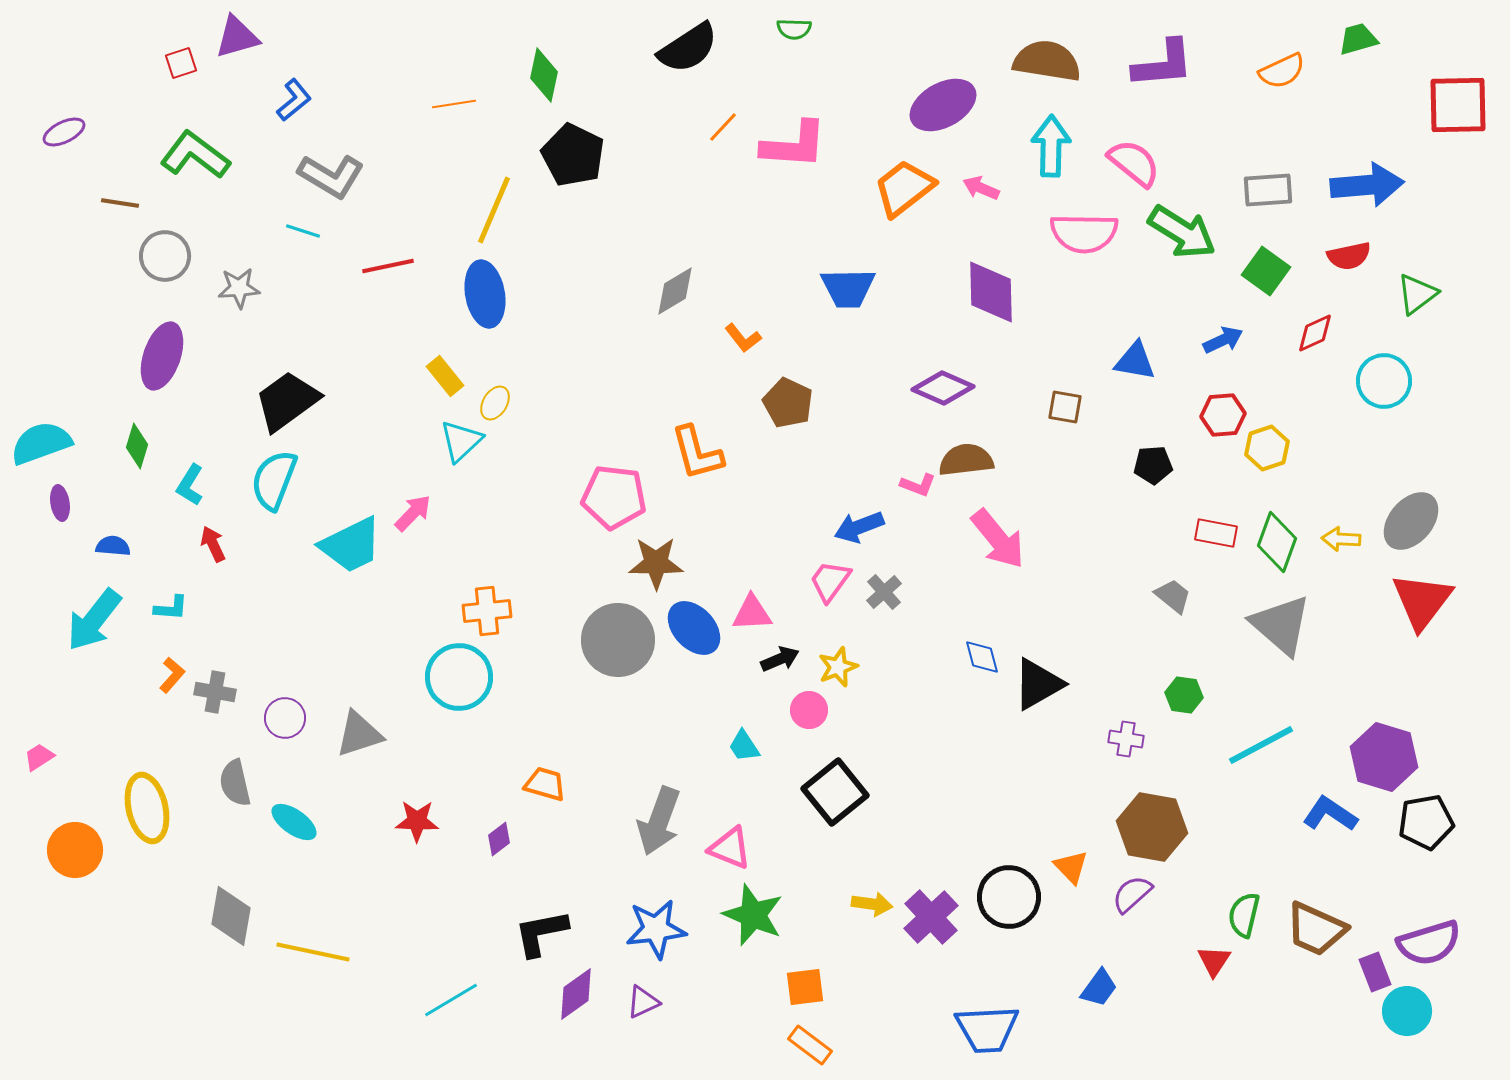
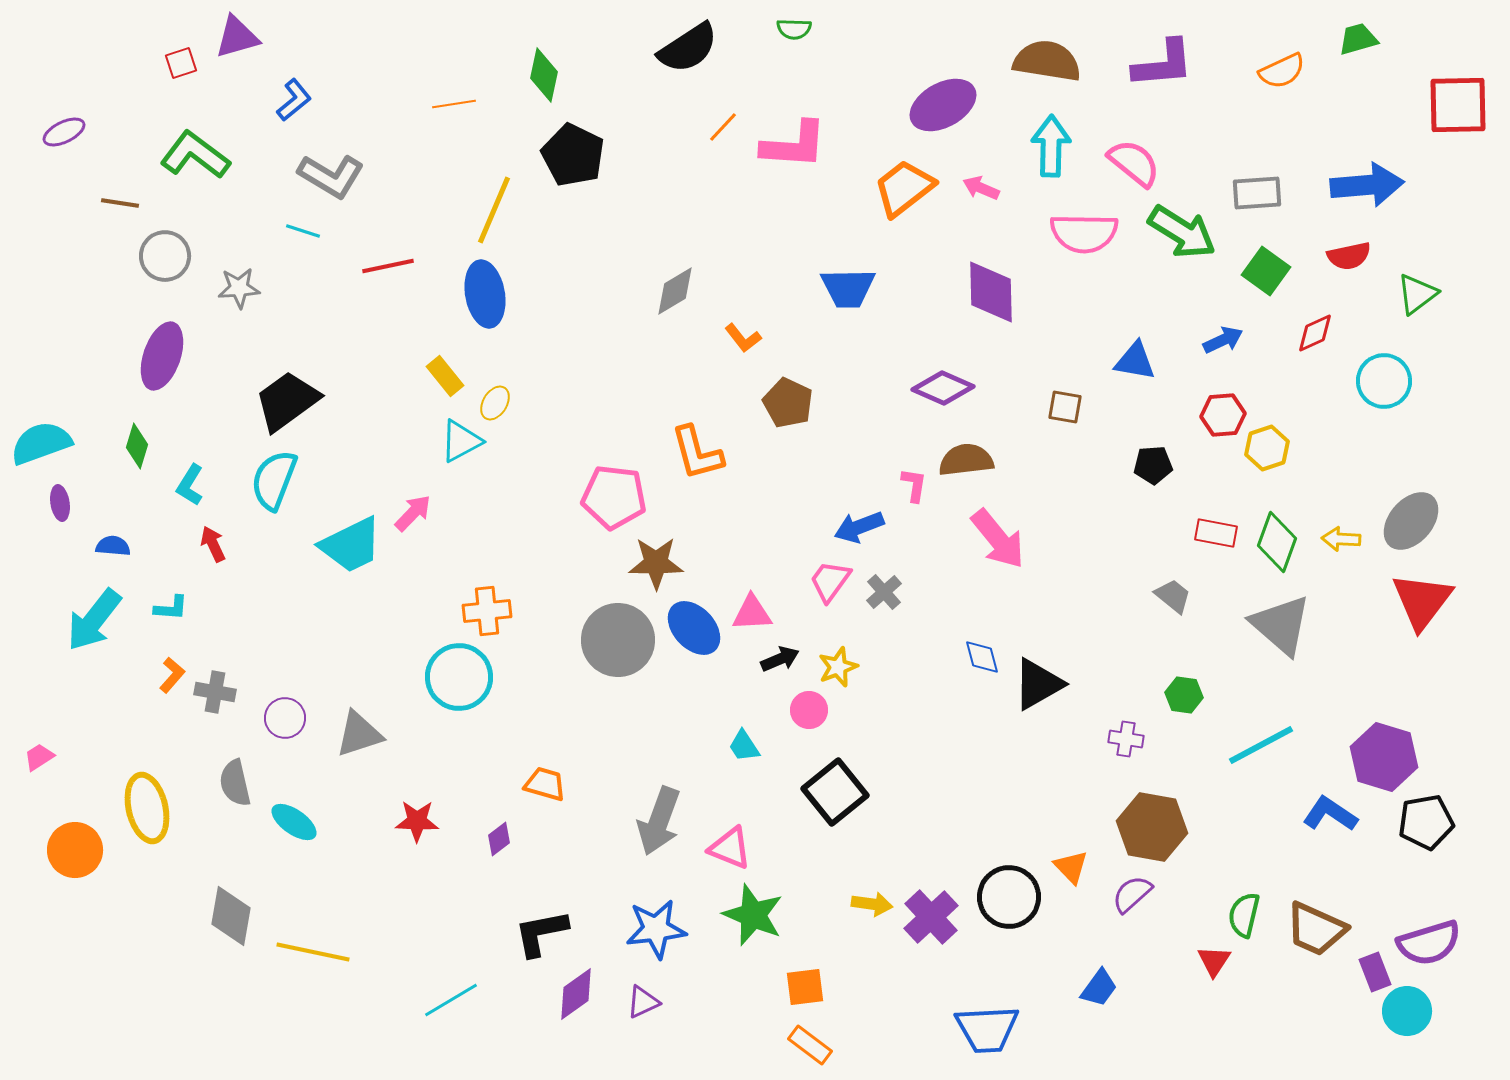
gray rectangle at (1268, 190): moved 11 px left, 3 px down
cyan triangle at (461, 441): rotated 15 degrees clockwise
pink L-shape at (918, 485): moved 4 px left; rotated 102 degrees counterclockwise
